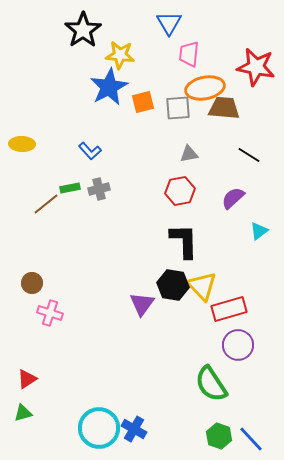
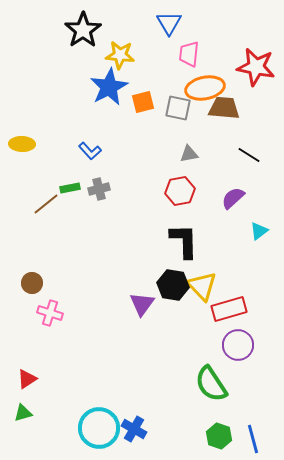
gray square: rotated 16 degrees clockwise
blue line: moved 2 px right; rotated 28 degrees clockwise
